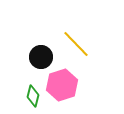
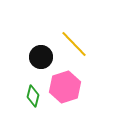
yellow line: moved 2 px left
pink hexagon: moved 3 px right, 2 px down
